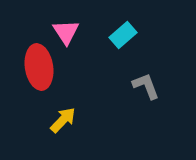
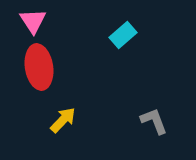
pink triangle: moved 33 px left, 11 px up
gray L-shape: moved 8 px right, 35 px down
